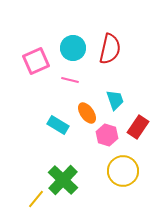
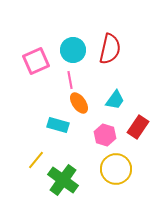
cyan circle: moved 2 px down
pink line: rotated 66 degrees clockwise
cyan trapezoid: rotated 55 degrees clockwise
orange ellipse: moved 8 px left, 10 px up
cyan rectangle: rotated 15 degrees counterclockwise
pink hexagon: moved 2 px left
yellow circle: moved 7 px left, 2 px up
green cross: rotated 8 degrees counterclockwise
yellow line: moved 39 px up
